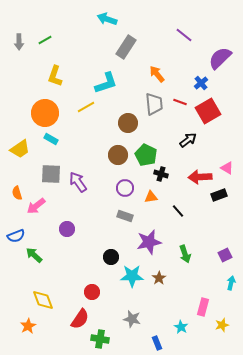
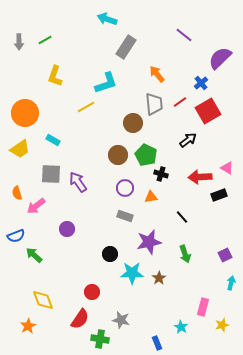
red line at (180, 102): rotated 56 degrees counterclockwise
orange circle at (45, 113): moved 20 px left
brown circle at (128, 123): moved 5 px right
cyan rectangle at (51, 139): moved 2 px right, 1 px down
black line at (178, 211): moved 4 px right, 6 px down
black circle at (111, 257): moved 1 px left, 3 px up
cyan star at (132, 276): moved 3 px up
gray star at (132, 319): moved 11 px left, 1 px down
